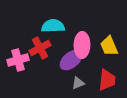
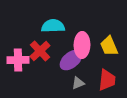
red cross: moved 3 px down; rotated 15 degrees counterclockwise
pink cross: rotated 15 degrees clockwise
